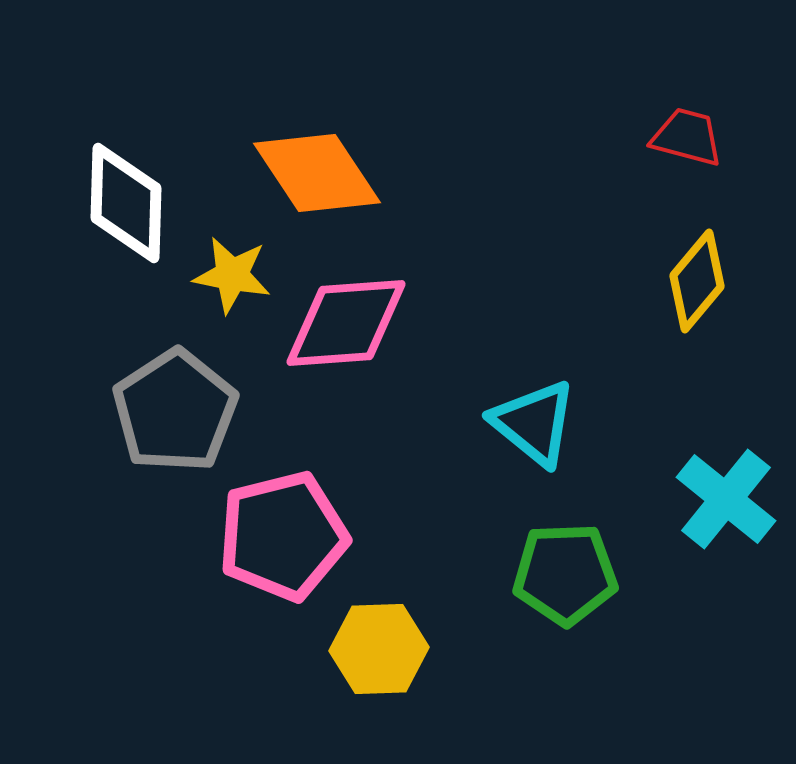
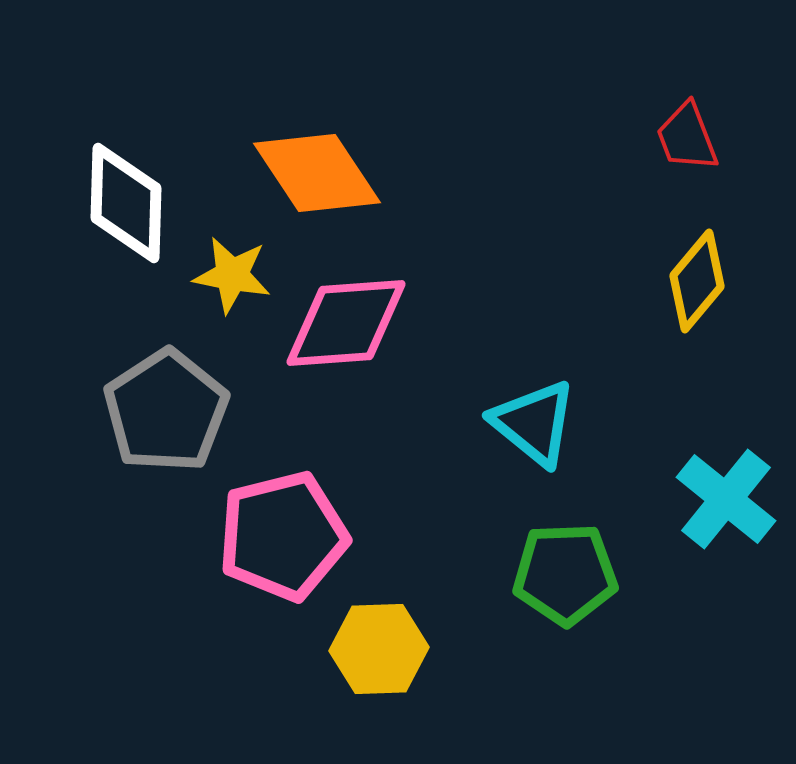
red trapezoid: rotated 126 degrees counterclockwise
gray pentagon: moved 9 px left
